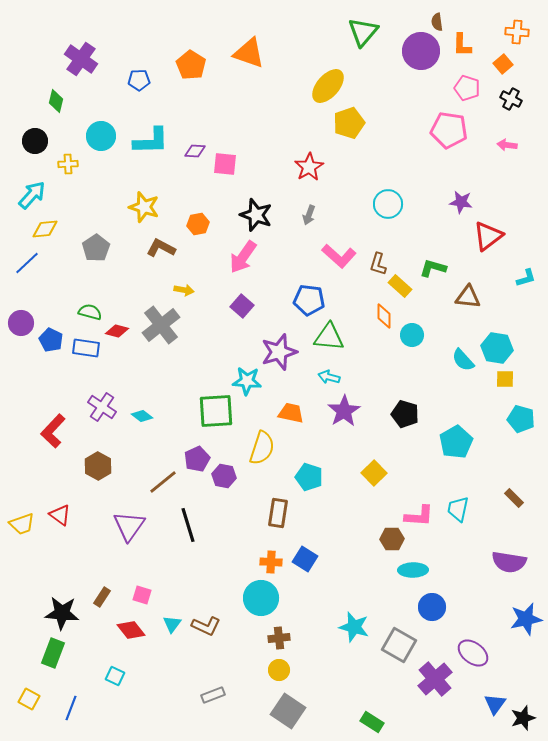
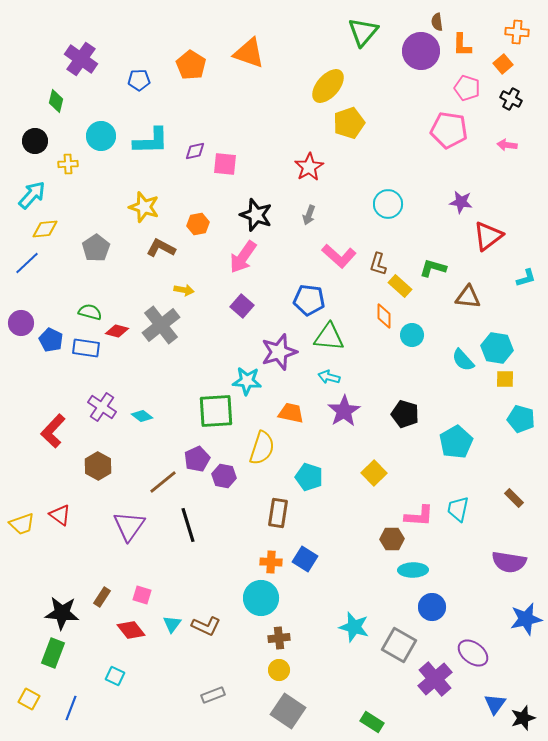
purple diamond at (195, 151): rotated 15 degrees counterclockwise
